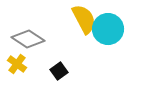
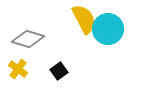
gray diamond: rotated 16 degrees counterclockwise
yellow cross: moved 1 px right, 5 px down
